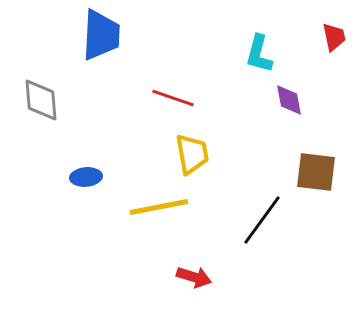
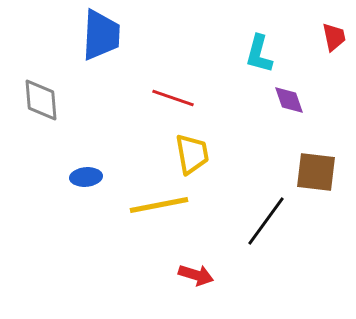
purple diamond: rotated 8 degrees counterclockwise
yellow line: moved 2 px up
black line: moved 4 px right, 1 px down
red arrow: moved 2 px right, 2 px up
